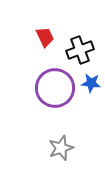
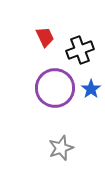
blue star: moved 6 px down; rotated 30 degrees clockwise
